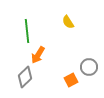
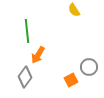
yellow semicircle: moved 6 px right, 12 px up
gray diamond: rotated 10 degrees counterclockwise
